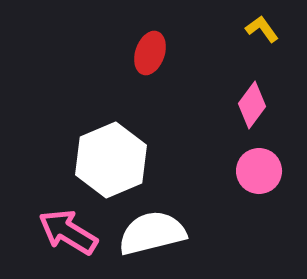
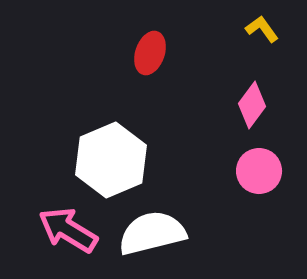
pink arrow: moved 2 px up
